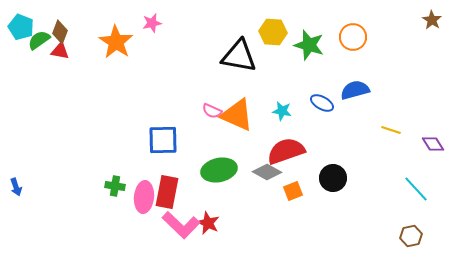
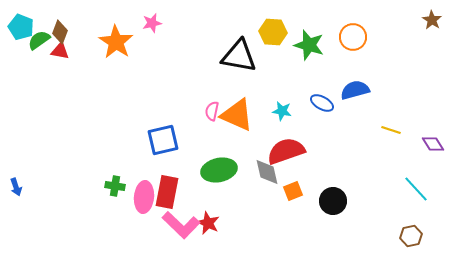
pink semicircle: rotated 78 degrees clockwise
blue square: rotated 12 degrees counterclockwise
gray diamond: rotated 48 degrees clockwise
black circle: moved 23 px down
